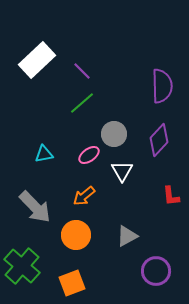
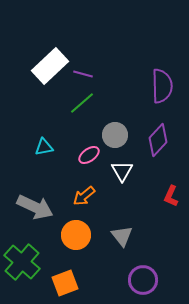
white rectangle: moved 13 px right, 6 px down
purple line: moved 1 px right, 3 px down; rotated 30 degrees counterclockwise
gray circle: moved 1 px right, 1 px down
purple diamond: moved 1 px left
cyan triangle: moved 7 px up
red L-shape: rotated 30 degrees clockwise
gray arrow: rotated 21 degrees counterclockwise
gray triangle: moved 5 px left; rotated 40 degrees counterclockwise
green cross: moved 4 px up
purple circle: moved 13 px left, 9 px down
orange square: moved 7 px left
